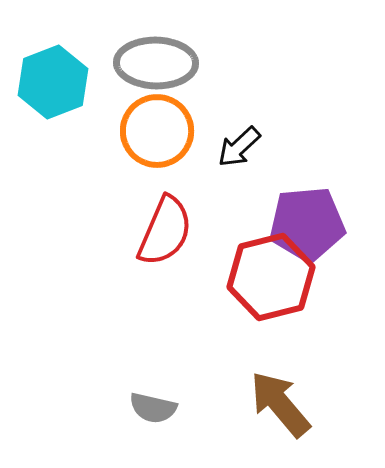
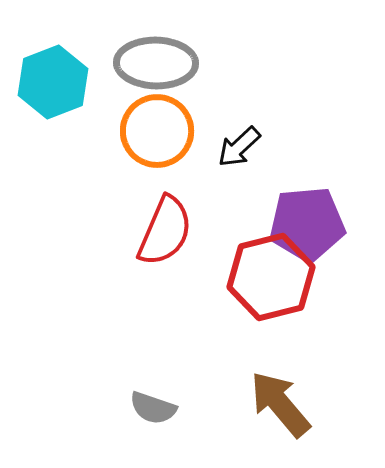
gray semicircle: rotated 6 degrees clockwise
